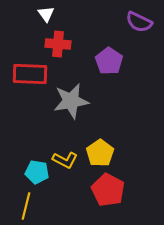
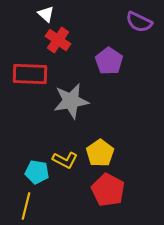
white triangle: rotated 12 degrees counterclockwise
red cross: moved 4 px up; rotated 30 degrees clockwise
